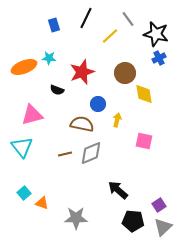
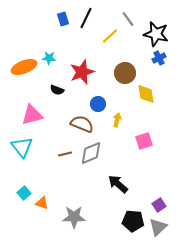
blue rectangle: moved 9 px right, 6 px up
yellow diamond: moved 2 px right
brown semicircle: rotated 10 degrees clockwise
pink square: rotated 30 degrees counterclockwise
black arrow: moved 6 px up
gray star: moved 2 px left, 1 px up
gray triangle: moved 5 px left
